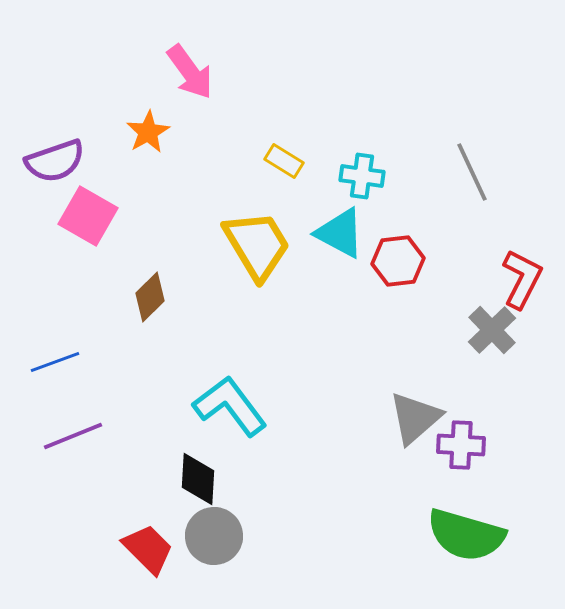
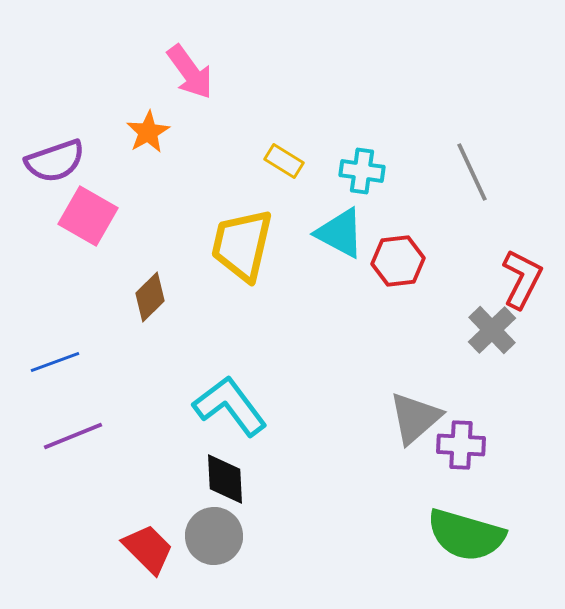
cyan cross: moved 5 px up
yellow trapezoid: moved 15 px left; rotated 136 degrees counterclockwise
black diamond: moved 27 px right; rotated 6 degrees counterclockwise
